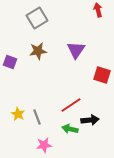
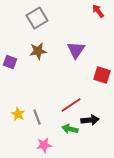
red arrow: moved 1 px down; rotated 24 degrees counterclockwise
